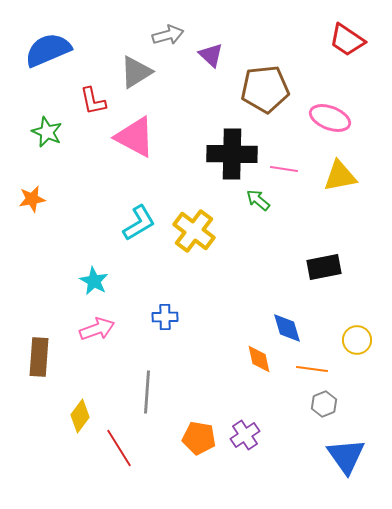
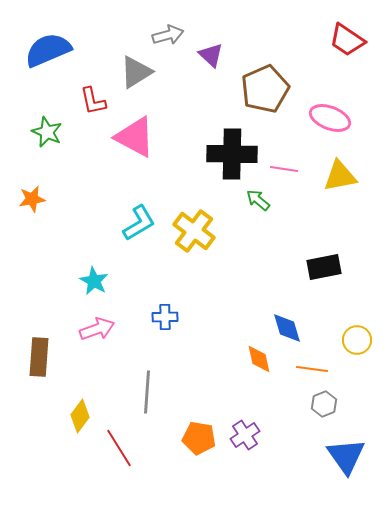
brown pentagon: rotated 18 degrees counterclockwise
